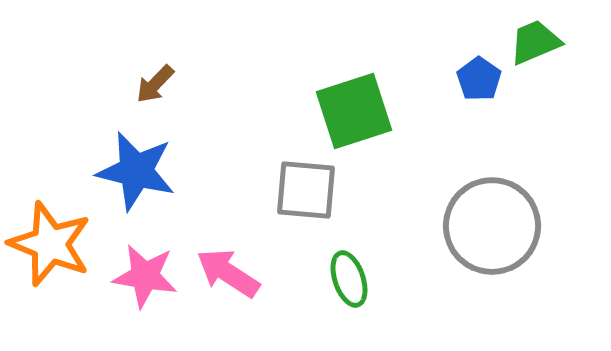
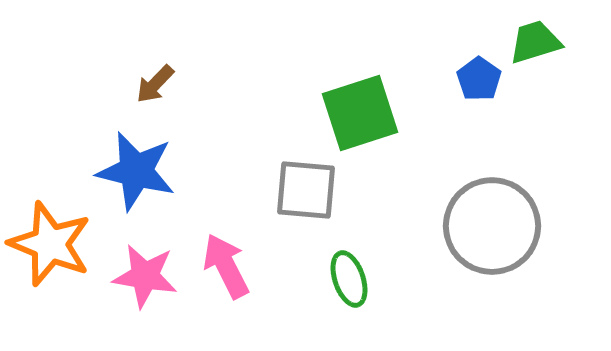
green trapezoid: rotated 6 degrees clockwise
green square: moved 6 px right, 2 px down
pink arrow: moved 2 px left, 7 px up; rotated 30 degrees clockwise
